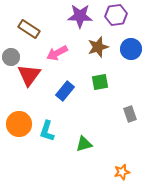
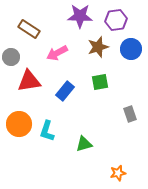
purple hexagon: moved 5 px down
red triangle: moved 6 px down; rotated 45 degrees clockwise
orange star: moved 4 px left, 1 px down
